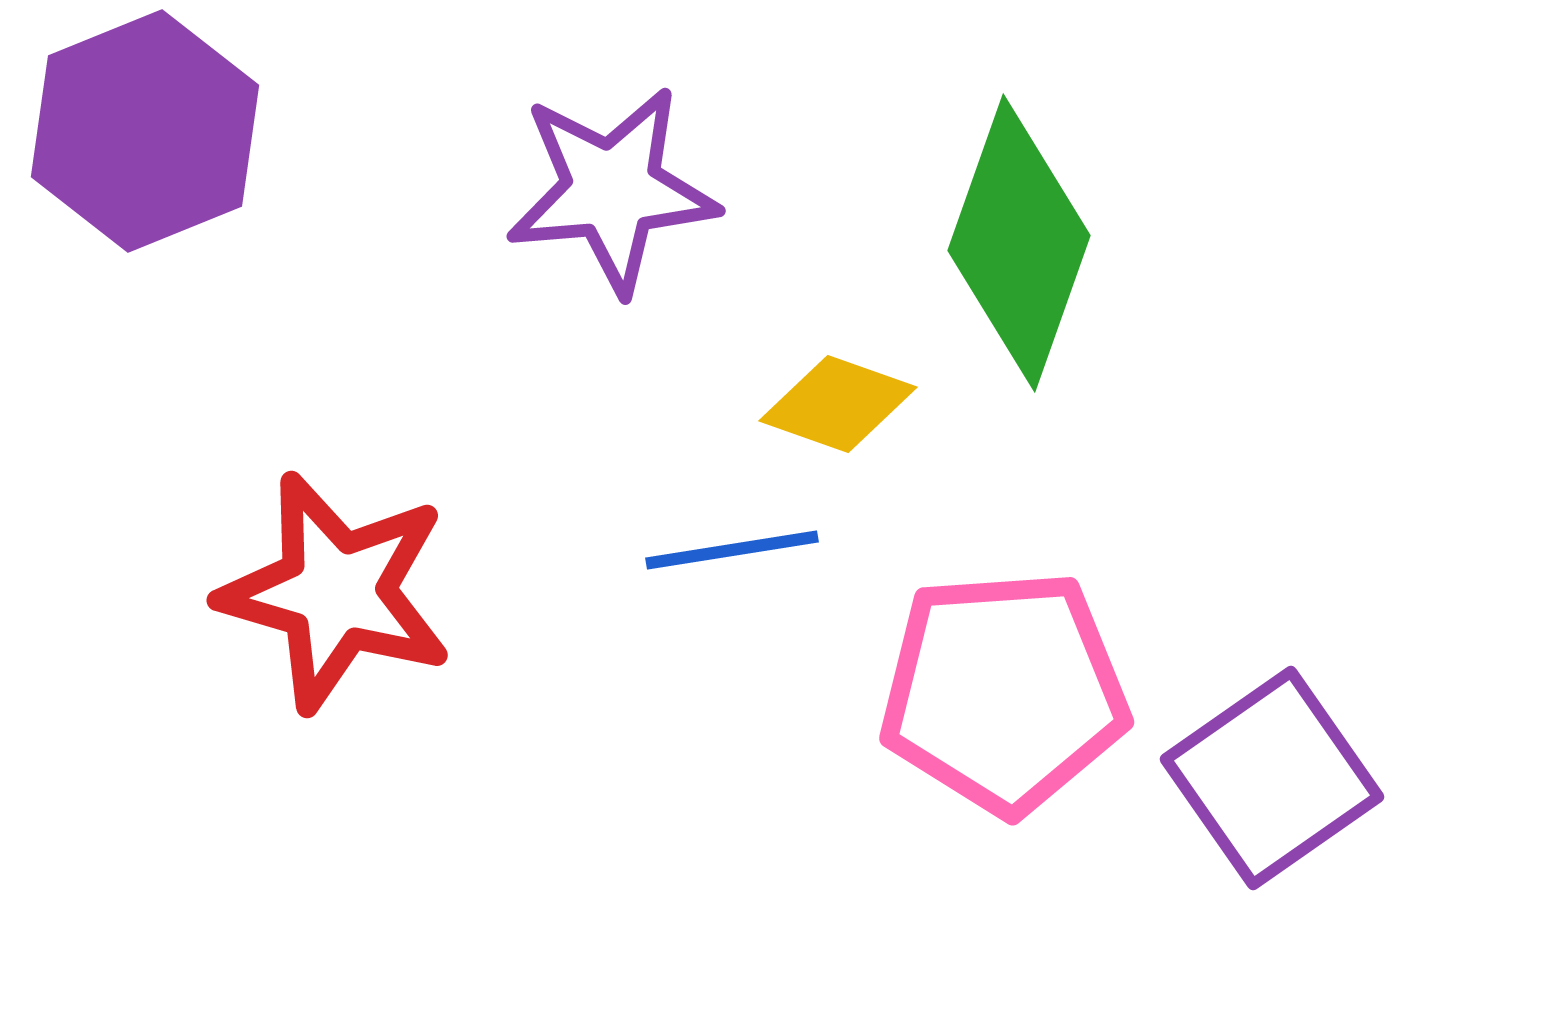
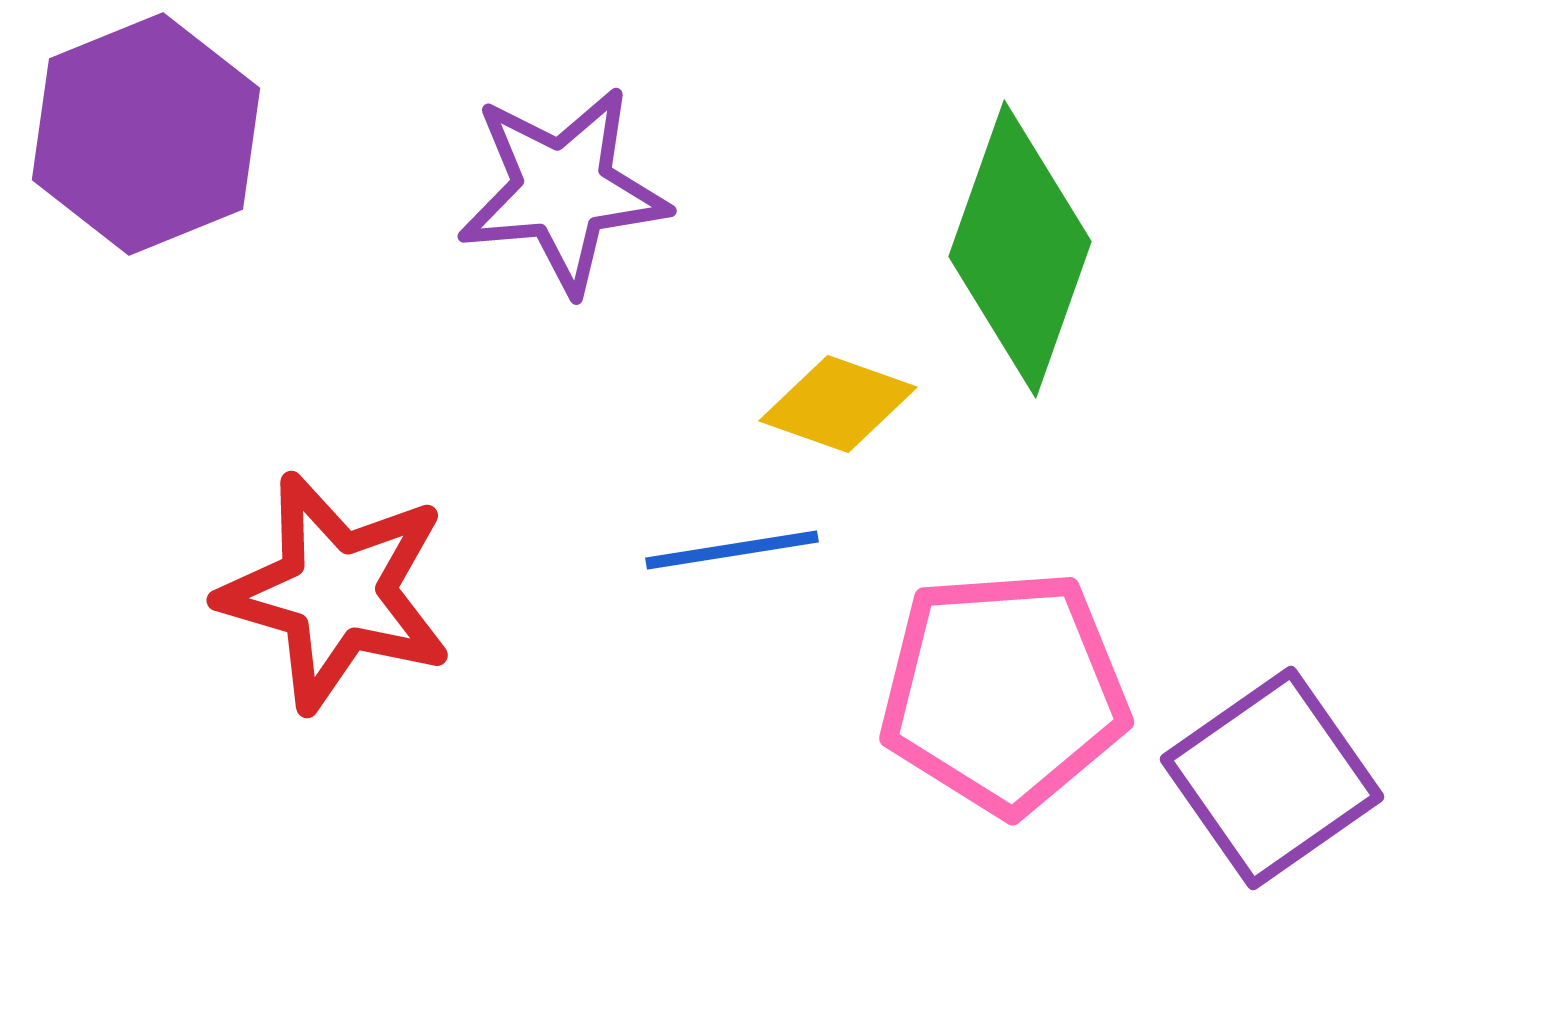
purple hexagon: moved 1 px right, 3 px down
purple star: moved 49 px left
green diamond: moved 1 px right, 6 px down
